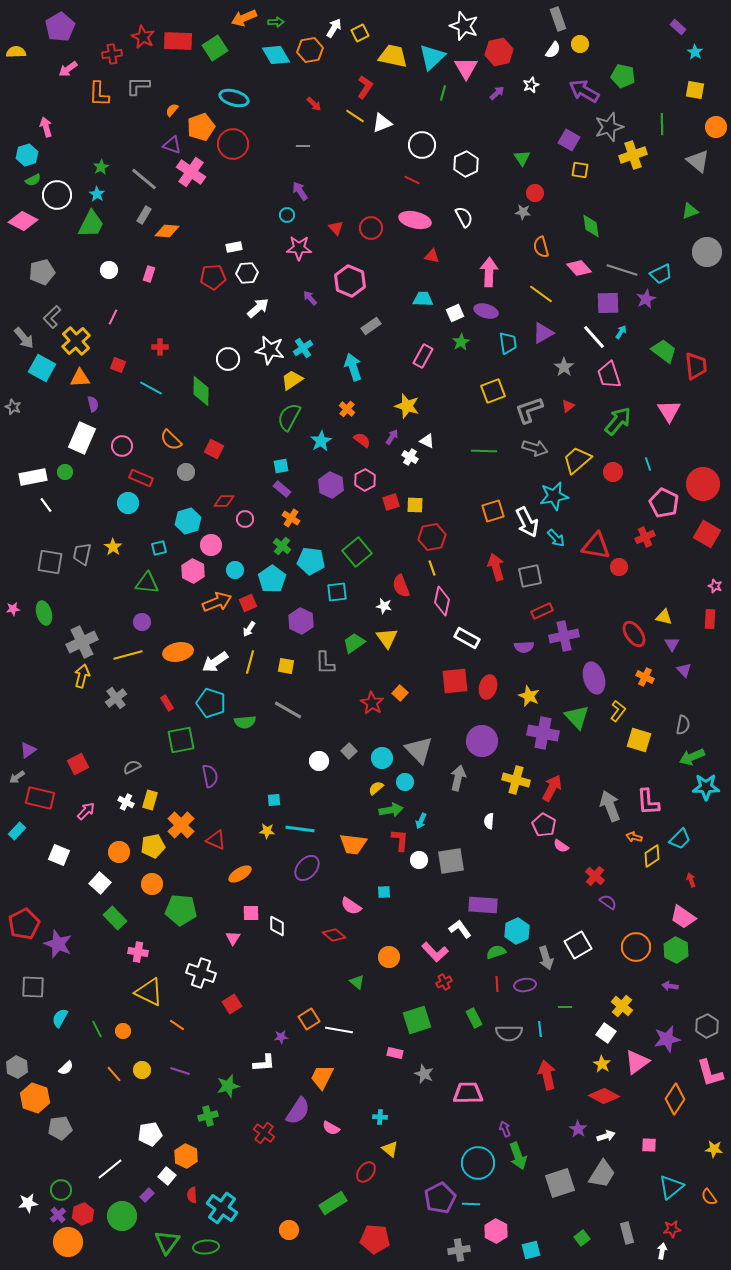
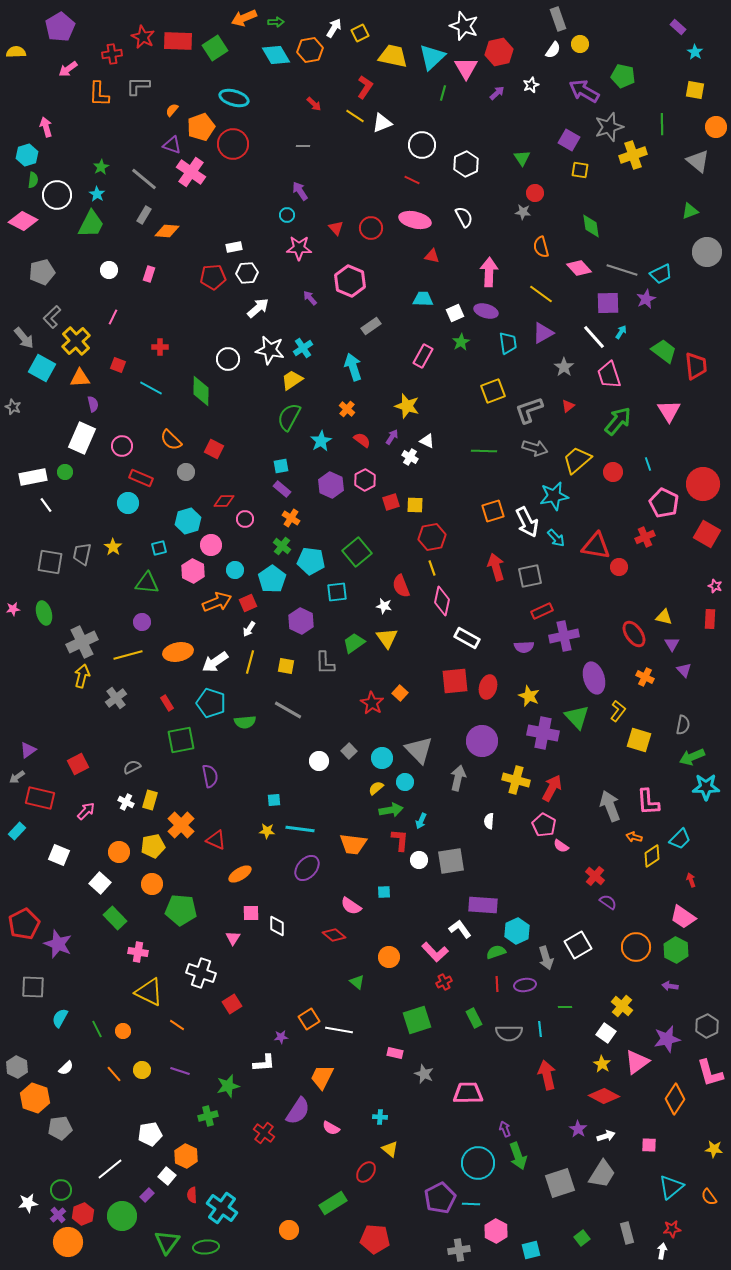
green semicircle at (33, 180): rotated 56 degrees counterclockwise
